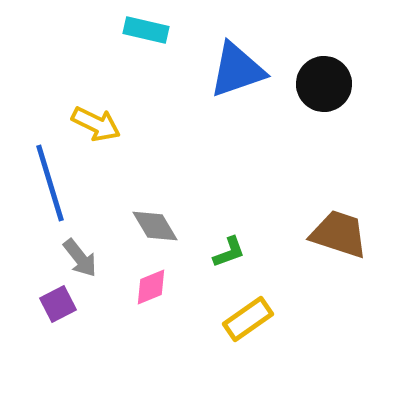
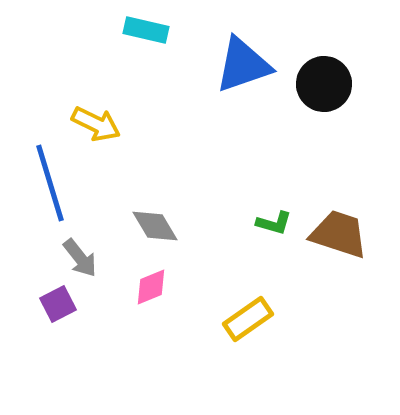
blue triangle: moved 6 px right, 5 px up
green L-shape: moved 45 px right, 29 px up; rotated 36 degrees clockwise
